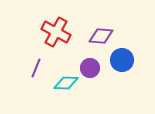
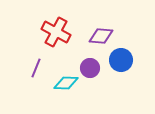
blue circle: moved 1 px left
